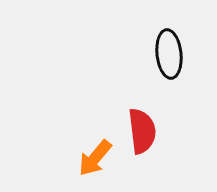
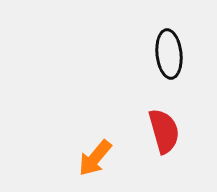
red semicircle: moved 22 px right; rotated 9 degrees counterclockwise
